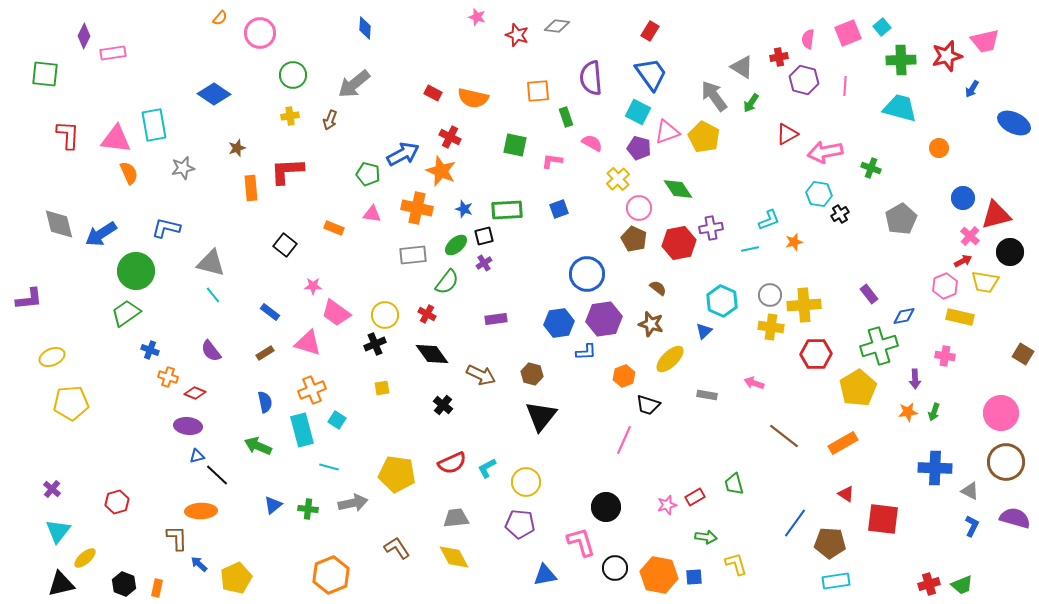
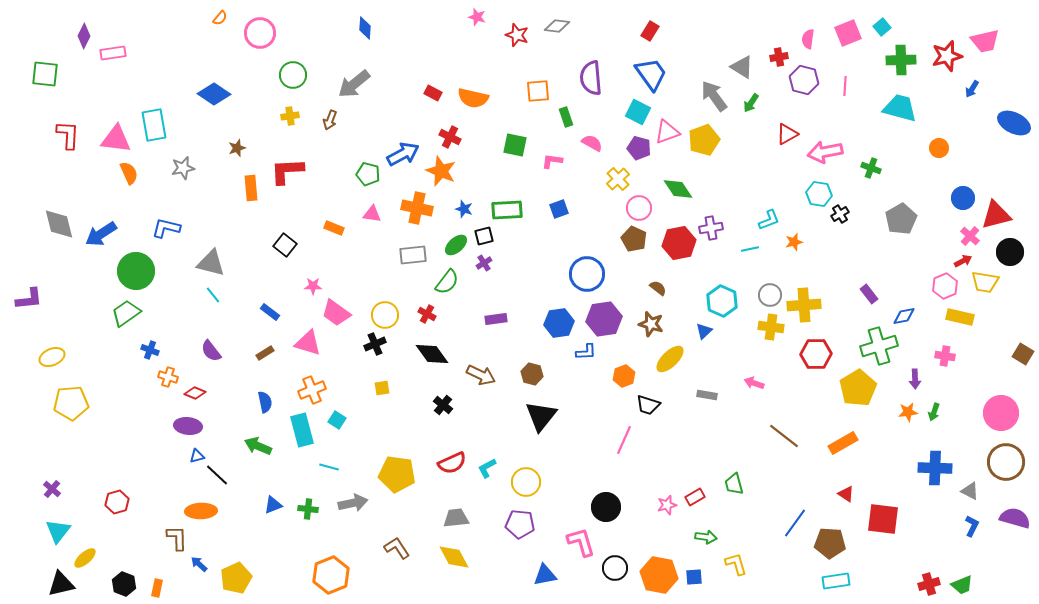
yellow pentagon at (704, 137): moved 3 px down; rotated 24 degrees clockwise
blue triangle at (273, 505): rotated 18 degrees clockwise
